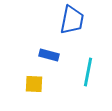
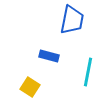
blue rectangle: moved 1 px down
yellow square: moved 4 px left, 3 px down; rotated 30 degrees clockwise
